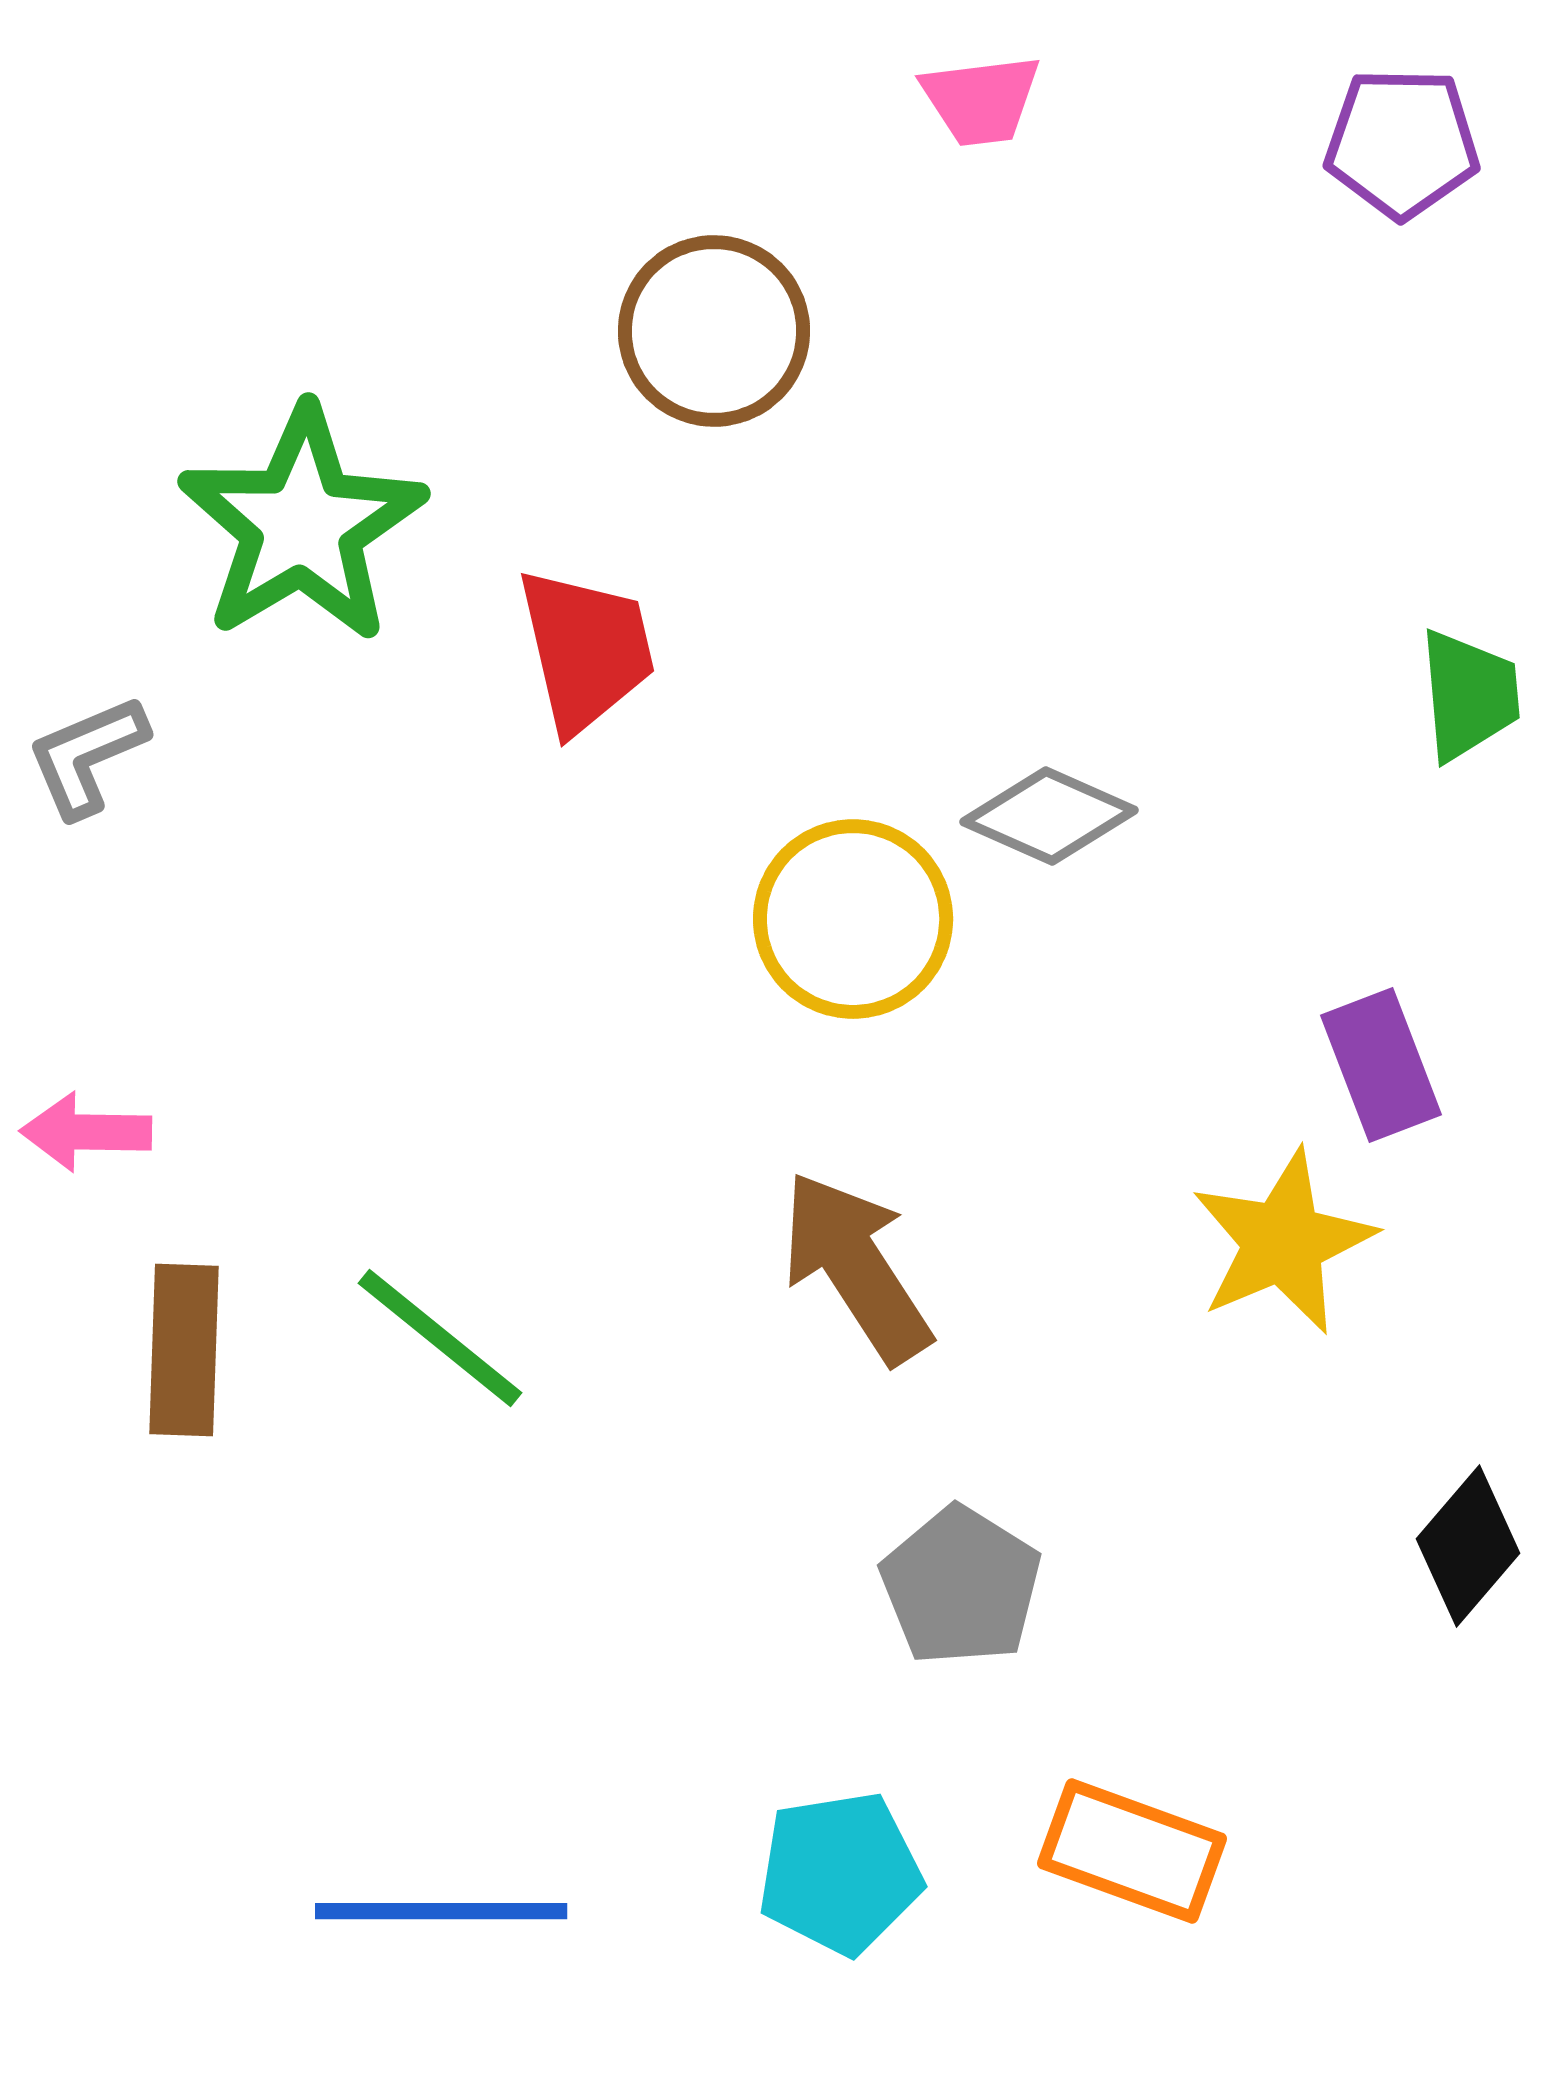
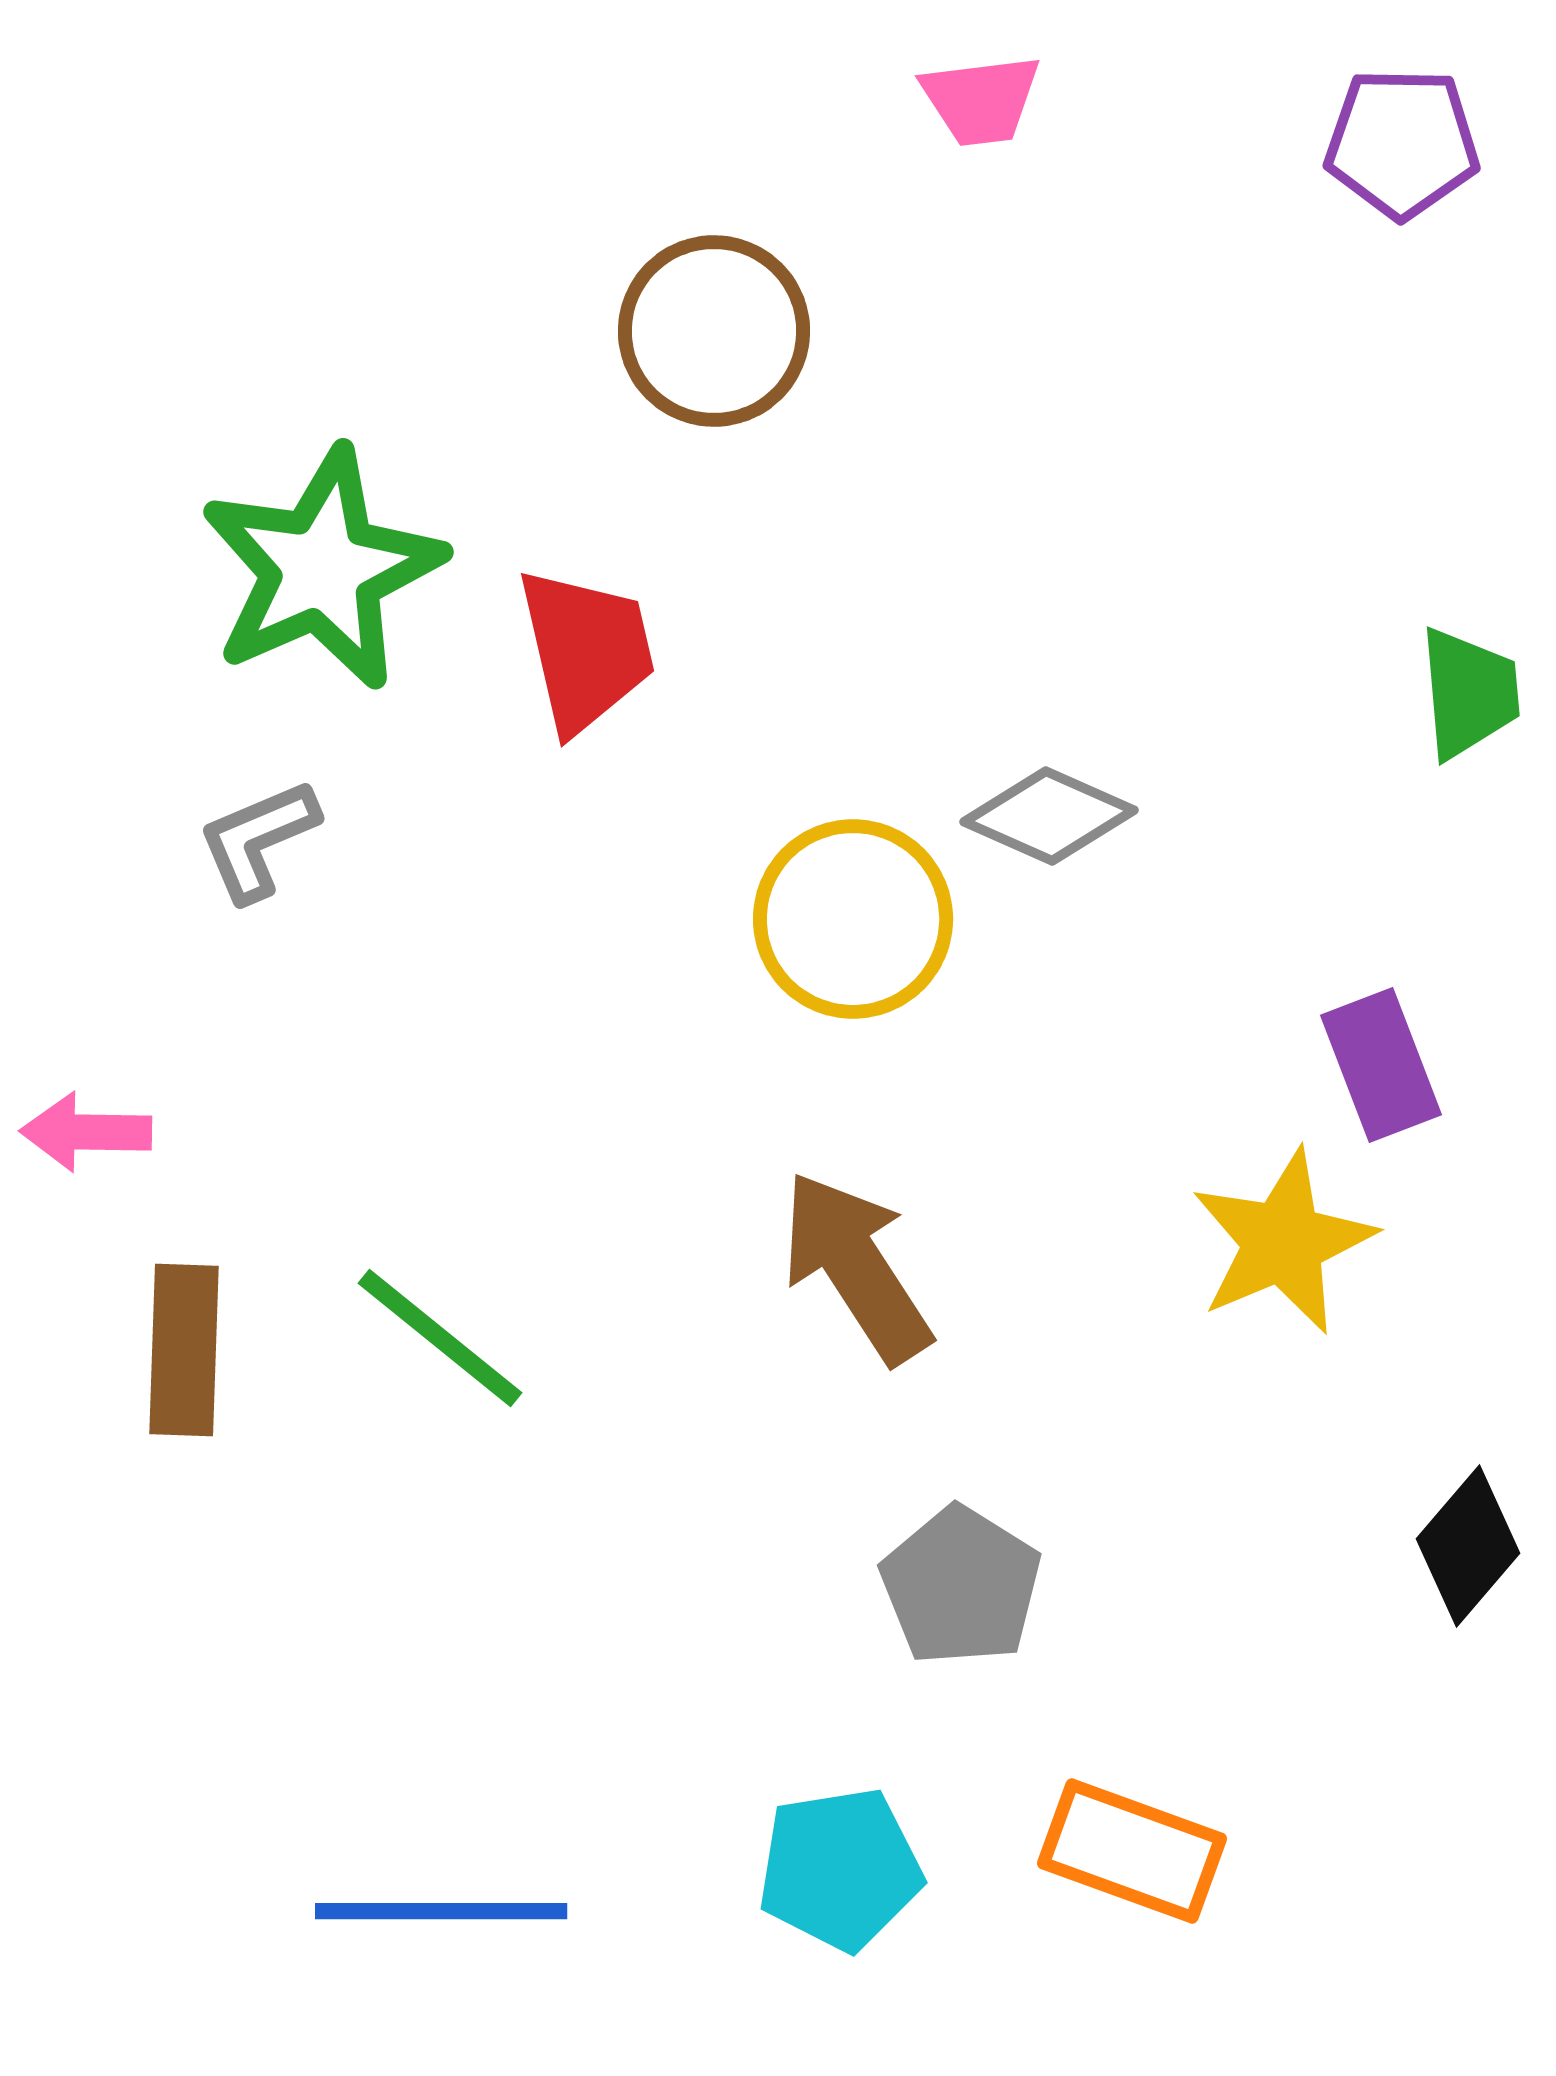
green star: moved 20 px right, 44 px down; rotated 7 degrees clockwise
green trapezoid: moved 2 px up
gray L-shape: moved 171 px right, 84 px down
cyan pentagon: moved 4 px up
